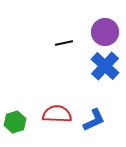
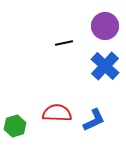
purple circle: moved 6 px up
red semicircle: moved 1 px up
green hexagon: moved 4 px down
